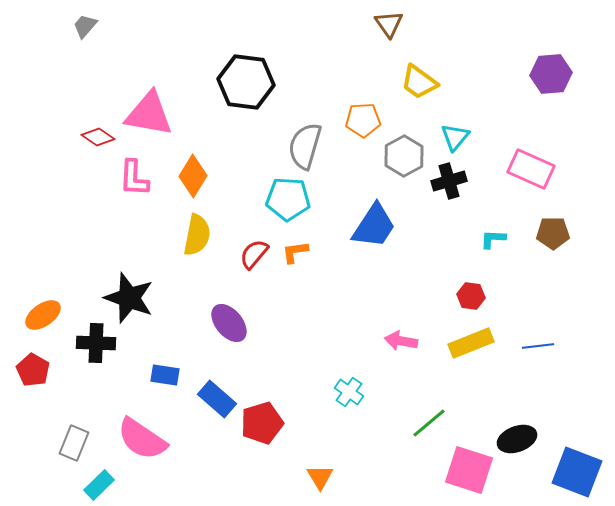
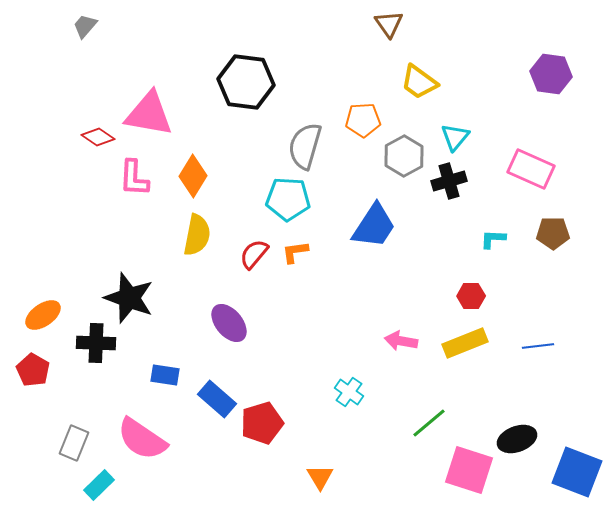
purple hexagon at (551, 74): rotated 12 degrees clockwise
red hexagon at (471, 296): rotated 8 degrees counterclockwise
yellow rectangle at (471, 343): moved 6 px left
